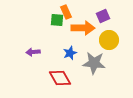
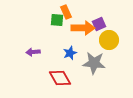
purple square: moved 4 px left, 8 px down
